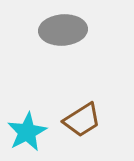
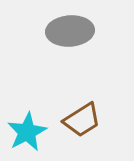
gray ellipse: moved 7 px right, 1 px down
